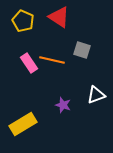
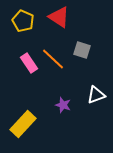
orange line: moved 1 px right, 1 px up; rotated 30 degrees clockwise
yellow rectangle: rotated 16 degrees counterclockwise
